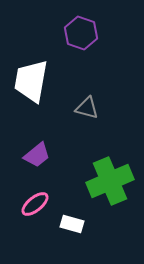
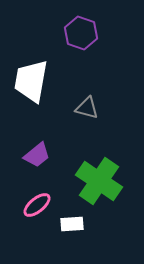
green cross: moved 11 px left; rotated 33 degrees counterclockwise
pink ellipse: moved 2 px right, 1 px down
white rectangle: rotated 20 degrees counterclockwise
